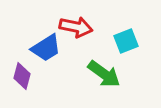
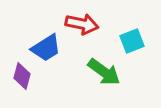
red arrow: moved 6 px right, 3 px up
cyan square: moved 6 px right
green arrow: moved 2 px up
